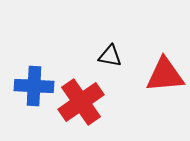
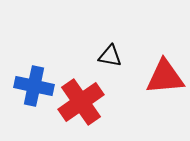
red triangle: moved 2 px down
blue cross: rotated 9 degrees clockwise
